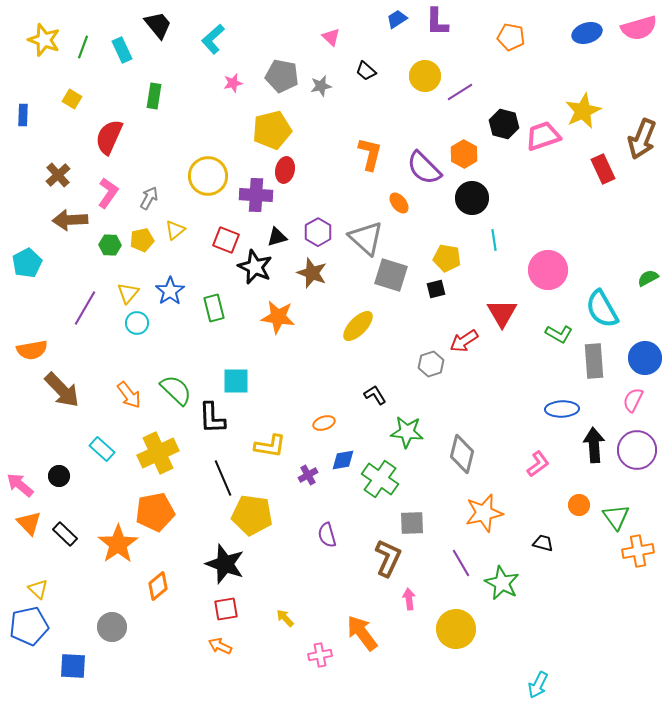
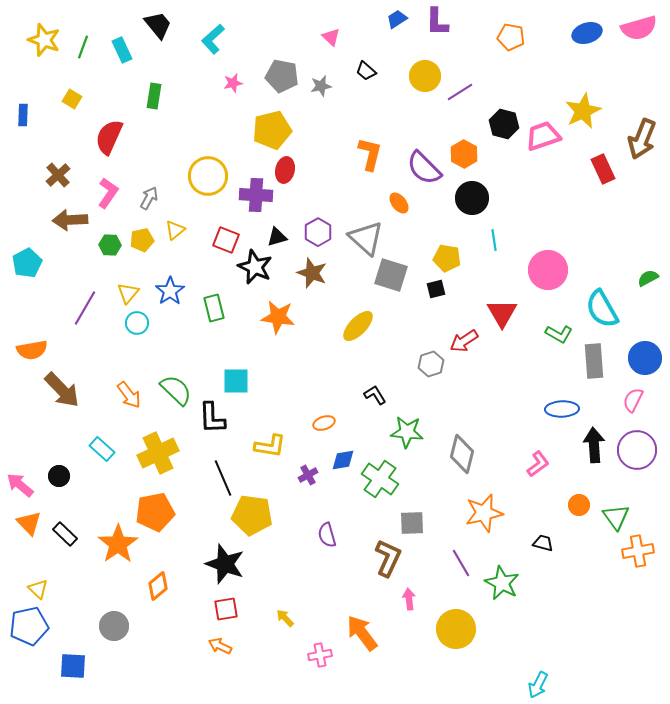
gray circle at (112, 627): moved 2 px right, 1 px up
